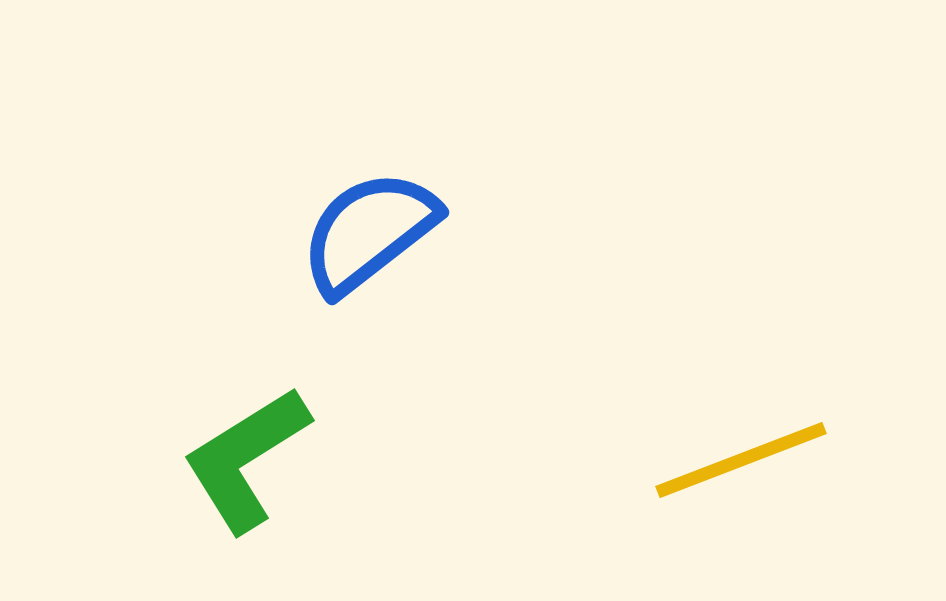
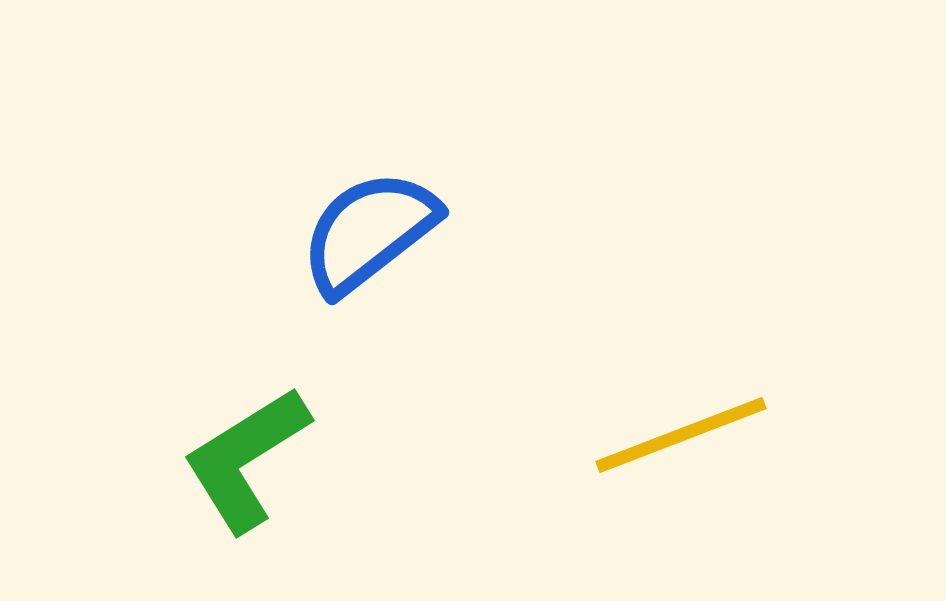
yellow line: moved 60 px left, 25 px up
